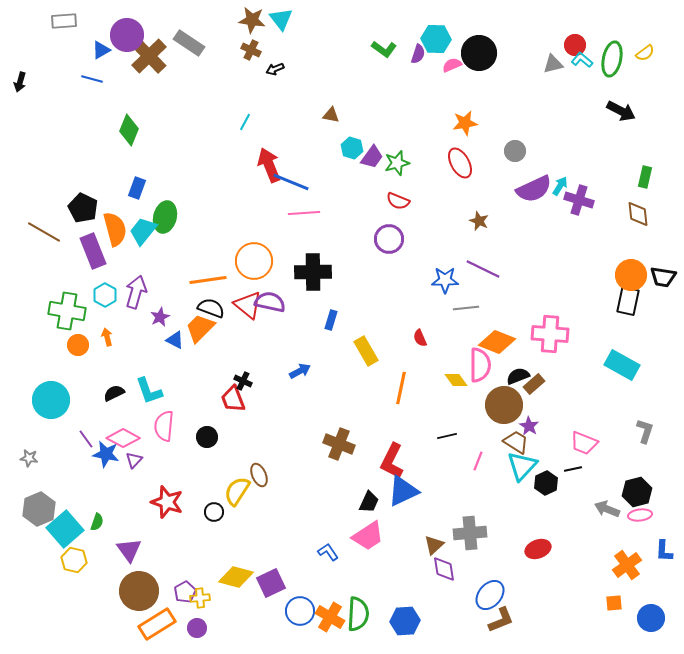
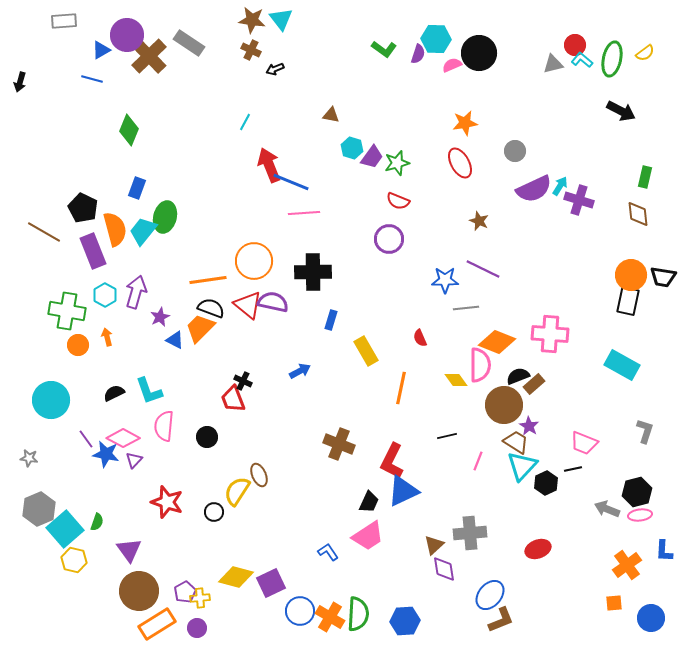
purple semicircle at (270, 302): moved 3 px right
